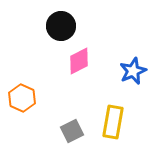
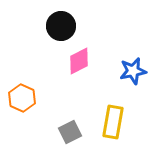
blue star: rotated 12 degrees clockwise
gray square: moved 2 px left, 1 px down
